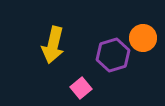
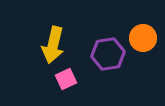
purple hexagon: moved 5 px left, 1 px up; rotated 8 degrees clockwise
pink square: moved 15 px left, 9 px up; rotated 15 degrees clockwise
